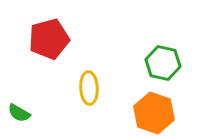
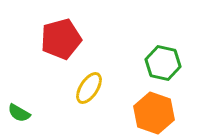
red pentagon: moved 12 px right
yellow ellipse: rotated 36 degrees clockwise
